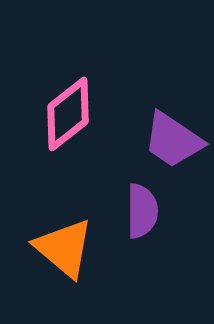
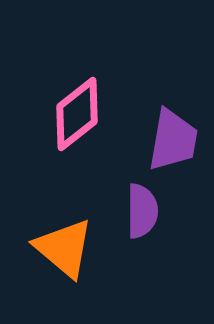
pink diamond: moved 9 px right
purple trapezoid: rotated 114 degrees counterclockwise
